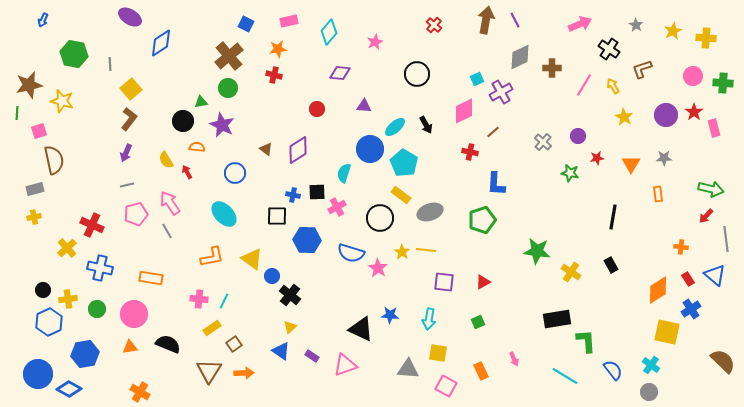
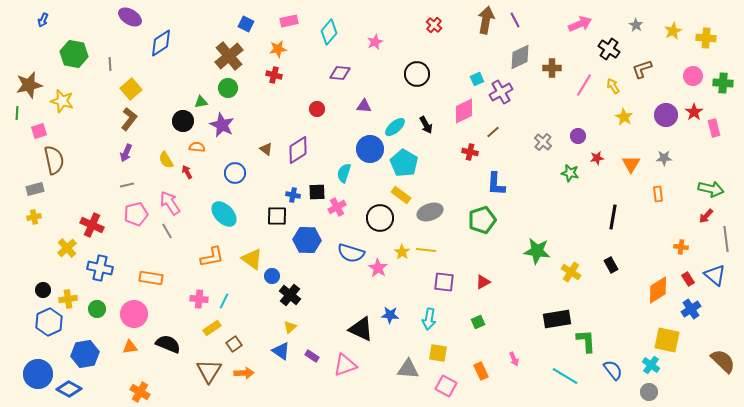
yellow square at (667, 332): moved 8 px down
